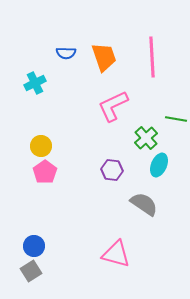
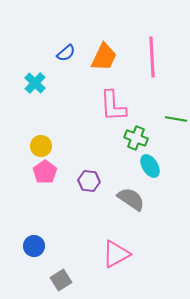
blue semicircle: rotated 42 degrees counterclockwise
orange trapezoid: rotated 44 degrees clockwise
cyan cross: rotated 20 degrees counterclockwise
pink L-shape: rotated 68 degrees counterclockwise
green cross: moved 10 px left; rotated 25 degrees counterclockwise
cyan ellipse: moved 9 px left, 1 px down; rotated 55 degrees counterclockwise
purple hexagon: moved 23 px left, 11 px down
gray semicircle: moved 13 px left, 5 px up
pink triangle: rotated 44 degrees counterclockwise
gray square: moved 30 px right, 9 px down
